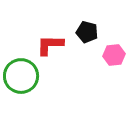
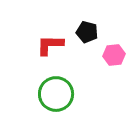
green circle: moved 35 px right, 18 px down
